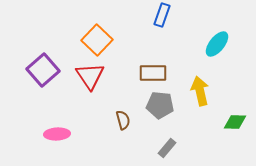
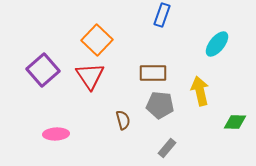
pink ellipse: moved 1 px left
